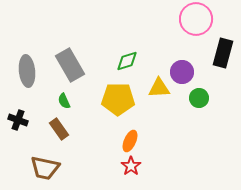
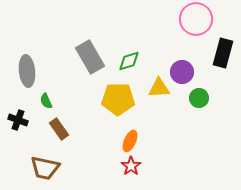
green diamond: moved 2 px right
gray rectangle: moved 20 px right, 8 px up
green semicircle: moved 18 px left
